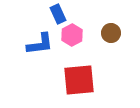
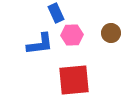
blue rectangle: moved 2 px left, 1 px up
pink hexagon: rotated 25 degrees clockwise
red square: moved 5 px left
